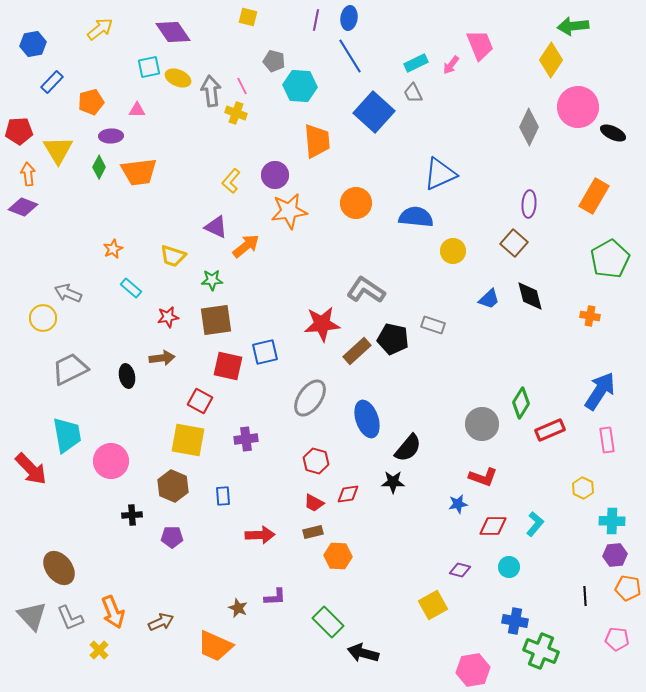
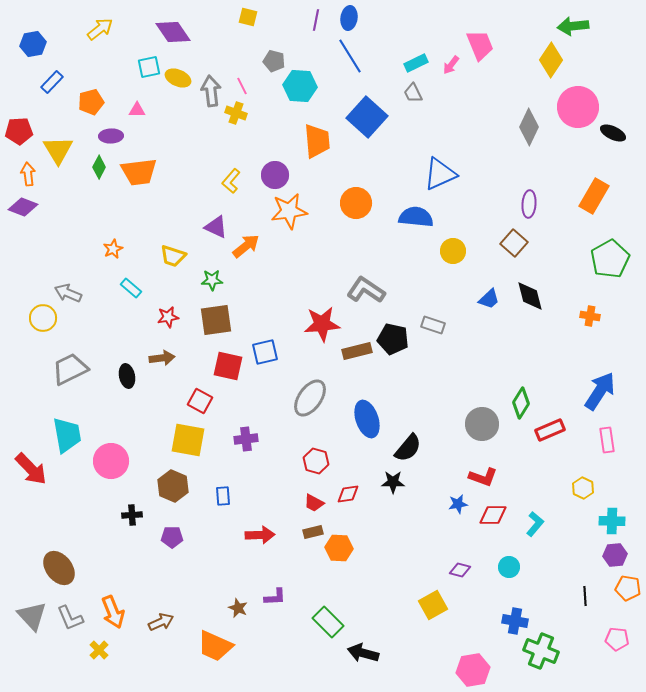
blue square at (374, 112): moved 7 px left, 5 px down
brown rectangle at (357, 351): rotated 28 degrees clockwise
red diamond at (493, 526): moved 11 px up
orange hexagon at (338, 556): moved 1 px right, 8 px up
